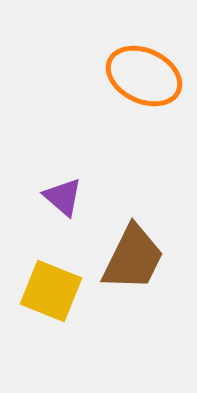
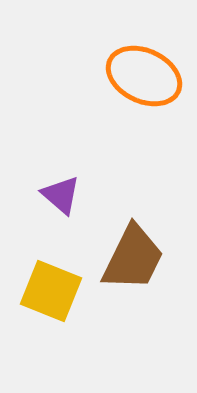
purple triangle: moved 2 px left, 2 px up
